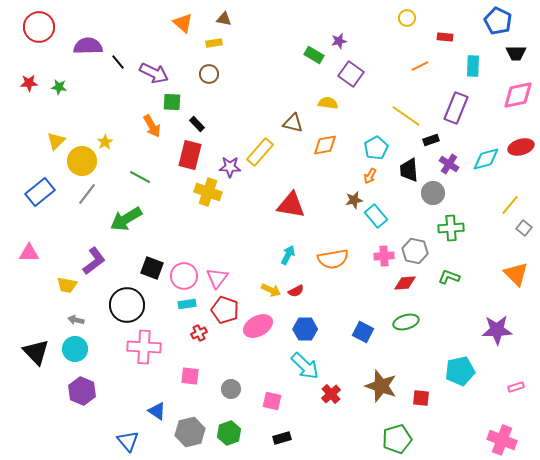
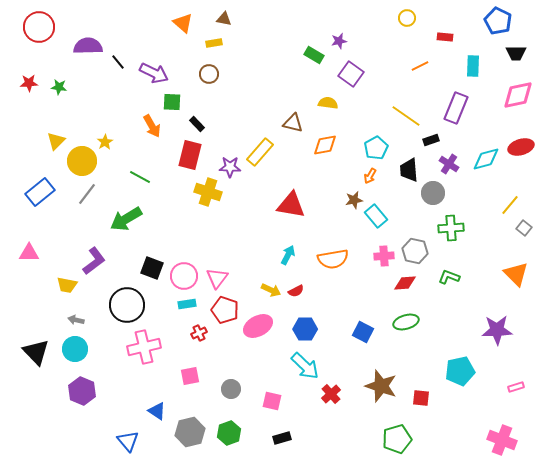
pink cross at (144, 347): rotated 16 degrees counterclockwise
pink square at (190, 376): rotated 18 degrees counterclockwise
